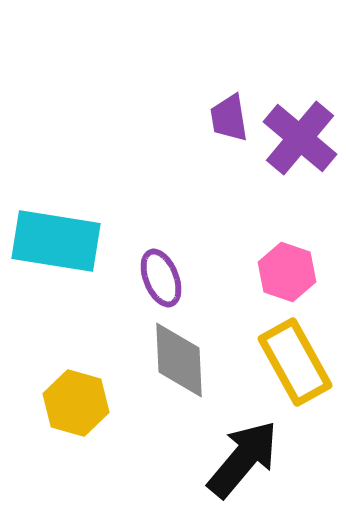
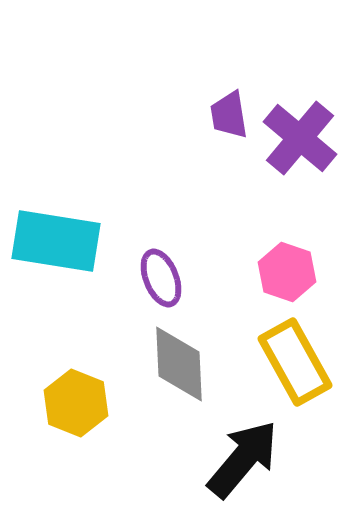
purple trapezoid: moved 3 px up
gray diamond: moved 4 px down
yellow hexagon: rotated 6 degrees clockwise
